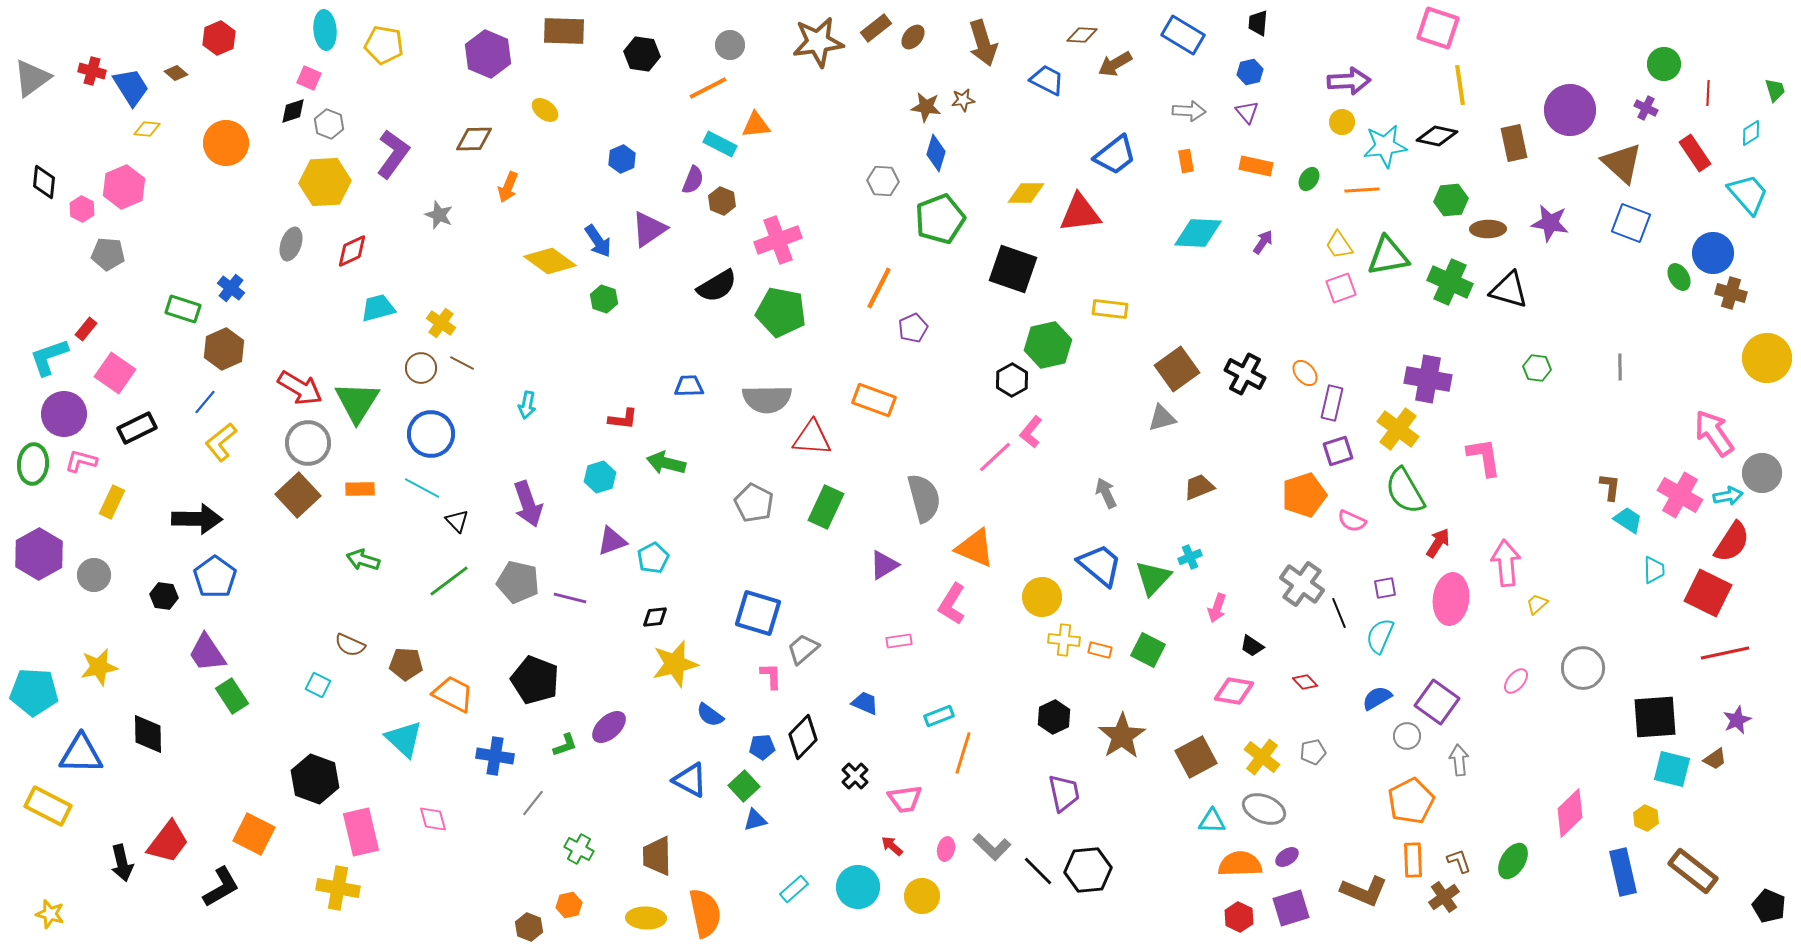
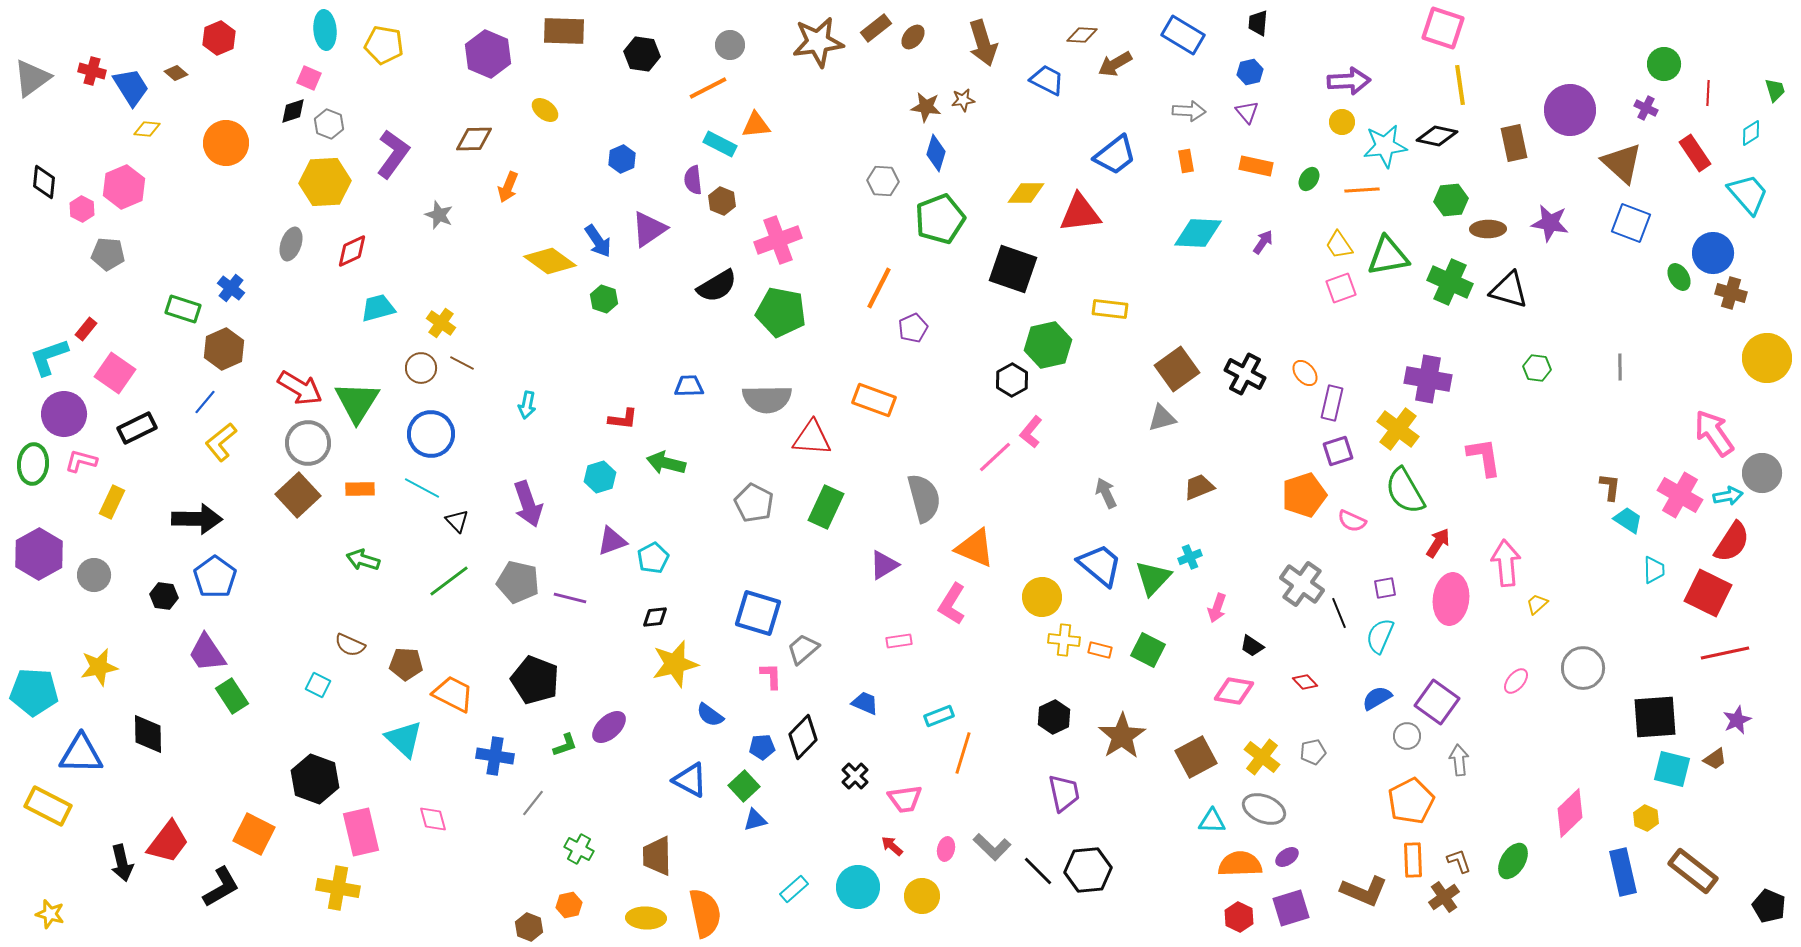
pink square at (1438, 28): moved 5 px right
purple semicircle at (693, 180): rotated 152 degrees clockwise
